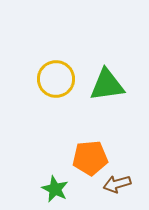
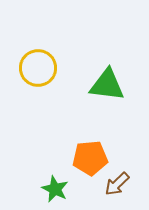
yellow circle: moved 18 px left, 11 px up
green triangle: rotated 15 degrees clockwise
brown arrow: rotated 28 degrees counterclockwise
